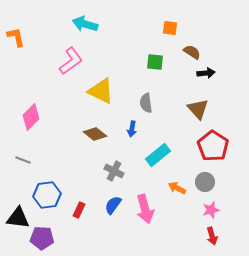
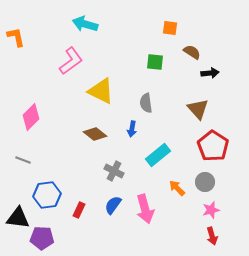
black arrow: moved 4 px right
orange arrow: rotated 18 degrees clockwise
